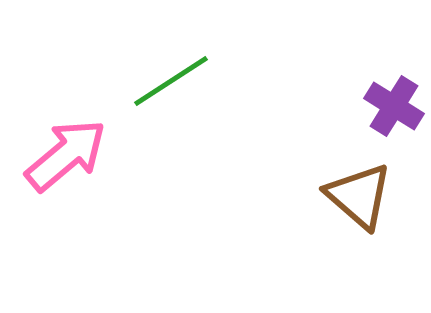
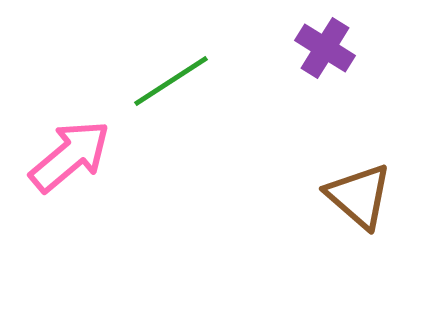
purple cross: moved 69 px left, 58 px up
pink arrow: moved 4 px right, 1 px down
